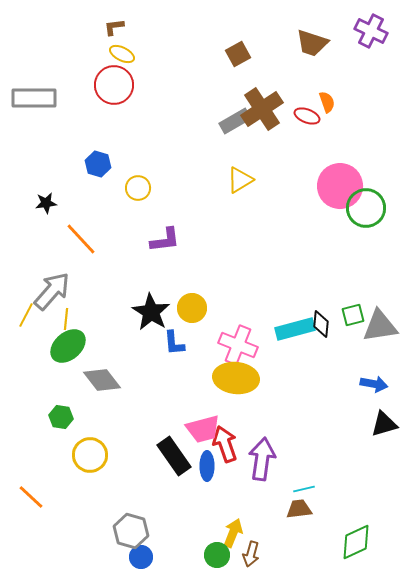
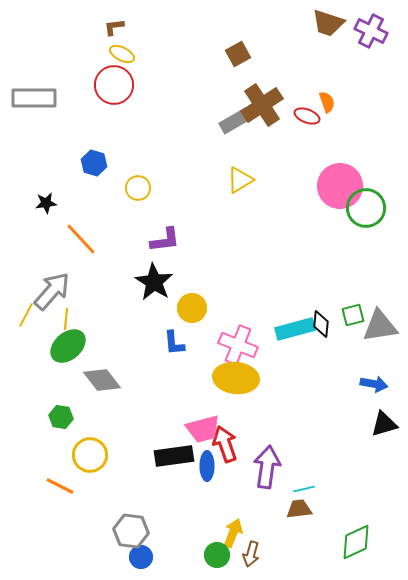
brown trapezoid at (312, 43): moved 16 px right, 20 px up
brown cross at (262, 109): moved 4 px up
blue hexagon at (98, 164): moved 4 px left, 1 px up
black star at (151, 312): moved 3 px right, 30 px up
black rectangle at (174, 456): rotated 63 degrees counterclockwise
purple arrow at (262, 459): moved 5 px right, 8 px down
orange line at (31, 497): moved 29 px right, 11 px up; rotated 16 degrees counterclockwise
gray hexagon at (131, 531): rotated 8 degrees counterclockwise
